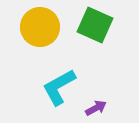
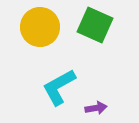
purple arrow: rotated 20 degrees clockwise
